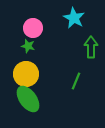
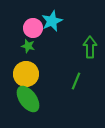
cyan star: moved 22 px left, 3 px down; rotated 20 degrees clockwise
green arrow: moved 1 px left
